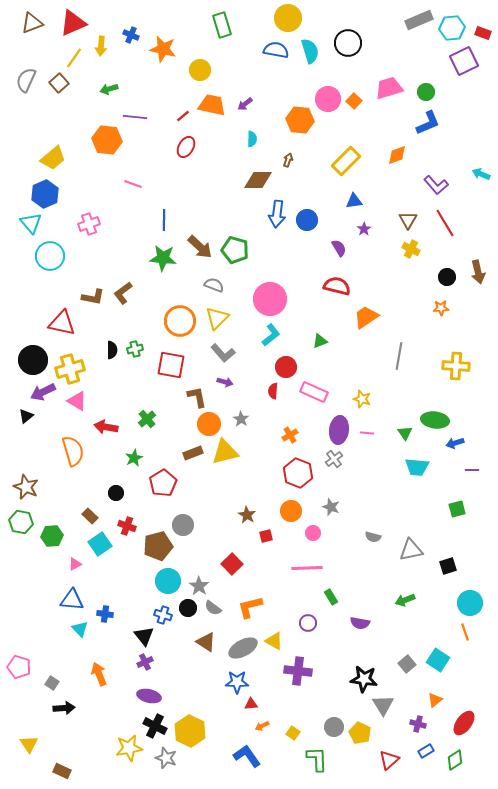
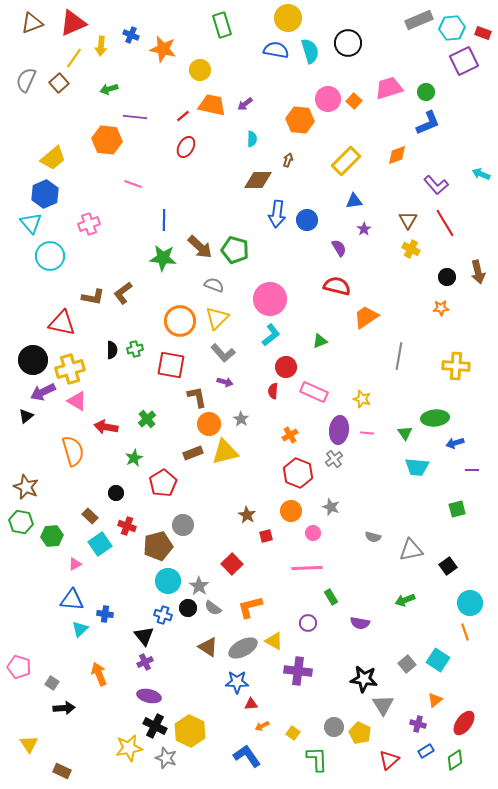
green ellipse at (435, 420): moved 2 px up; rotated 12 degrees counterclockwise
black square at (448, 566): rotated 18 degrees counterclockwise
cyan triangle at (80, 629): rotated 30 degrees clockwise
brown triangle at (206, 642): moved 2 px right, 5 px down
